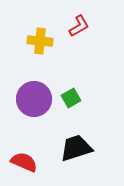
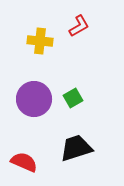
green square: moved 2 px right
